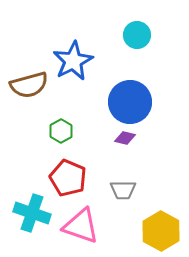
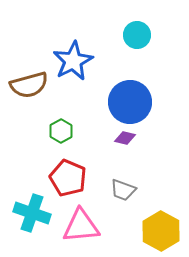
gray trapezoid: rotated 20 degrees clockwise
pink triangle: rotated 24 degrees counterclockwise
